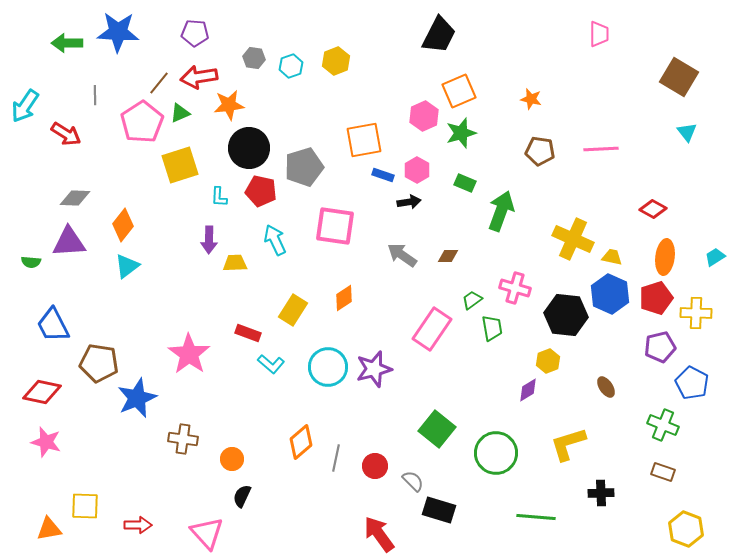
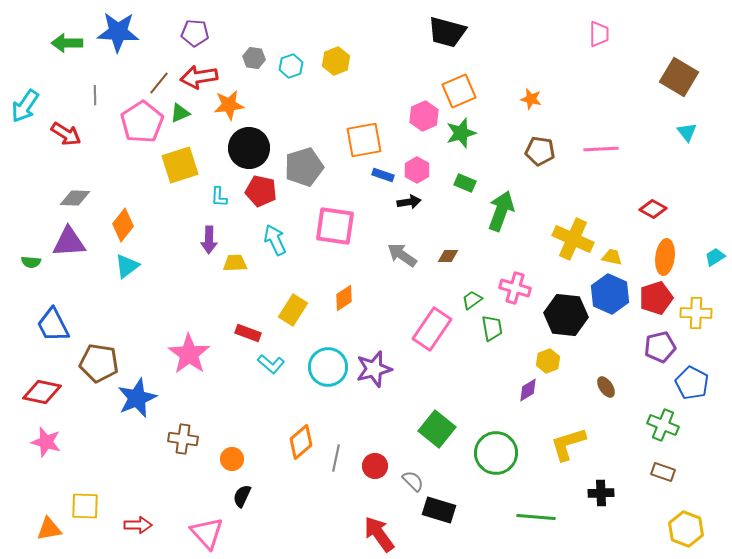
black trapezoid at (439, 35): moved 8 px right, 3 px up; rotated 78 degrees clockwise
